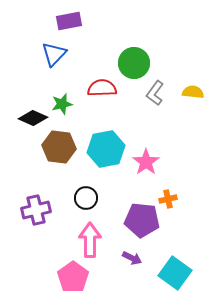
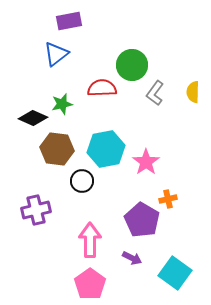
blue triangle: moved 2 px right; rotated 8 degrees clockwise
green circle: moved 2 px left, 2 px down
yellow semicircle: rotated 95 degrees counterclockwise
brown hexagon: moved 2 px left, 2 px down
black circle: moved 4 px left, 17 px up
purple pentagon: rotated 24 degrees clockwise
pink pentagon: moved 17 px right, 7 px down
